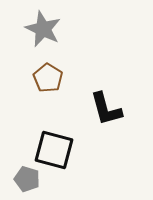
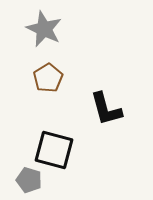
gray star: moved 1 px right
brown pentagon: rotated 8 degrees clockwise
gray pentagon: moved 2 px right, 1 px down
